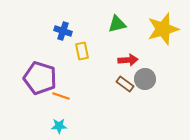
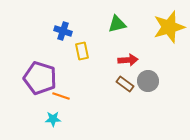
yellow star: moved 6 px right, 2 px up
gray circle: moved 3 px right, 2 px down
cyan star: moved 6 px left, 7 px up
